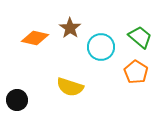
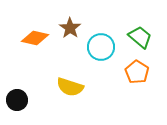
orange pentagon: moved 1 px right
